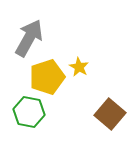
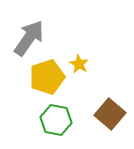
gray arrow: rotated 6 degrees clockwise
yellow star: moved 3 px up
green hexagon: moved 27 px right, 8 px down
